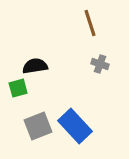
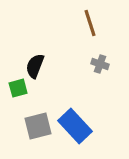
black semicircle: rotated 60 degrees counterclockwise
gray square: rotated 8 degrees clockwise
